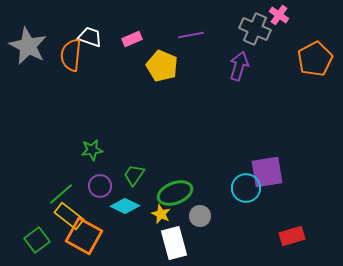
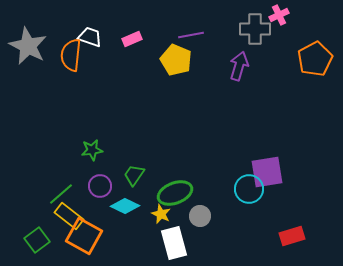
pink cross: rotated 30 degrees clockwise
gray cross: rotated 24 degrees counterclockwise
yellow pentagon: moved 14 px right, 6 px up
cyan circle: moved 3 px right, 1 px down
